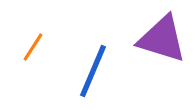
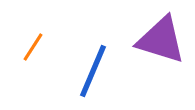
purple triangle: moved 1 px left, 1 px down
